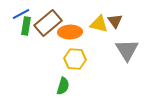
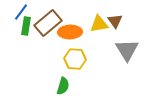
blue line: moved 2 px up; rotated 24 degrees counterclockwise
yellow triangle: rotated 24 degrees counterclockwise
